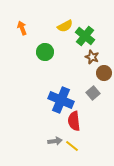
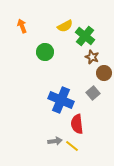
orange arrow: moved 2 px up
red semicircle: moved 3 px right, 3 px down
